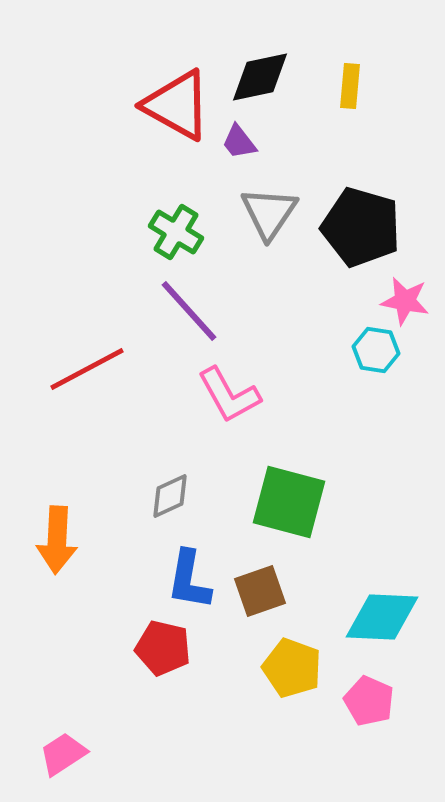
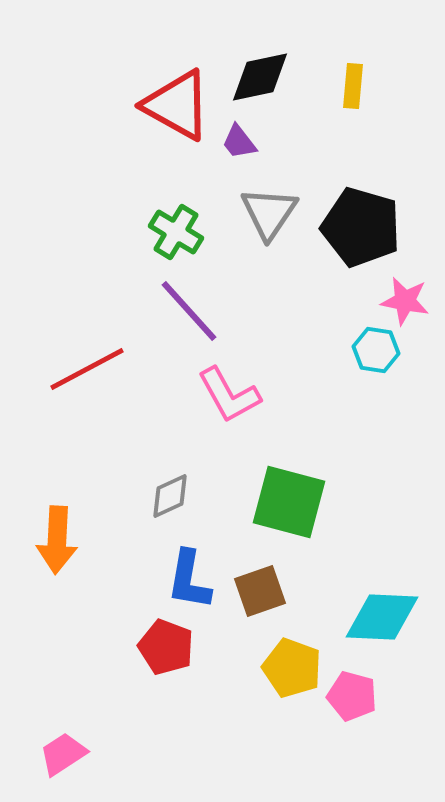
yellow rectangle: moved 3 px right
red pentagon: moved 3 px right, 1 px up; rotated 8 degrees clockwise
pink pentagon: moved 17 px left, 5 px up; rotated 9 degrees counterclockwise
